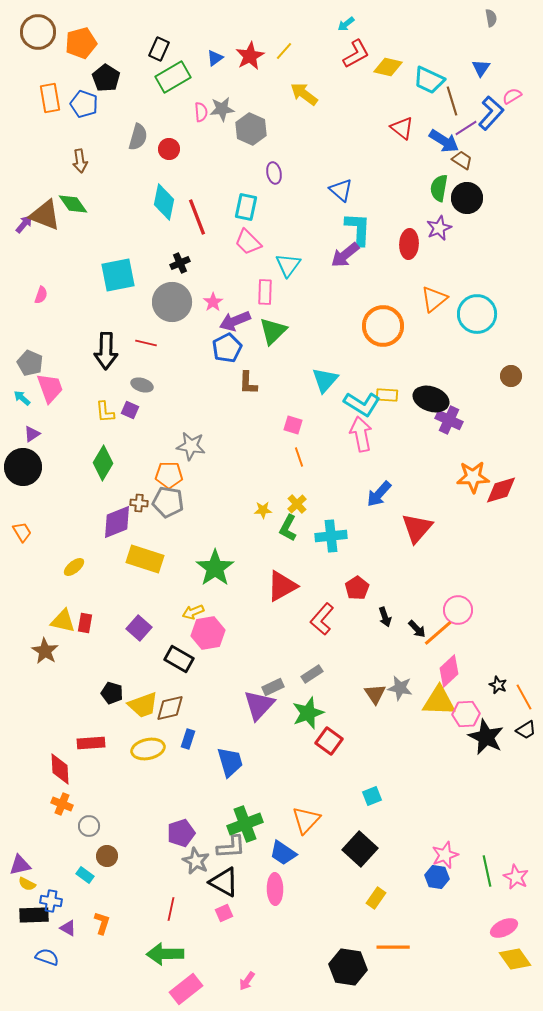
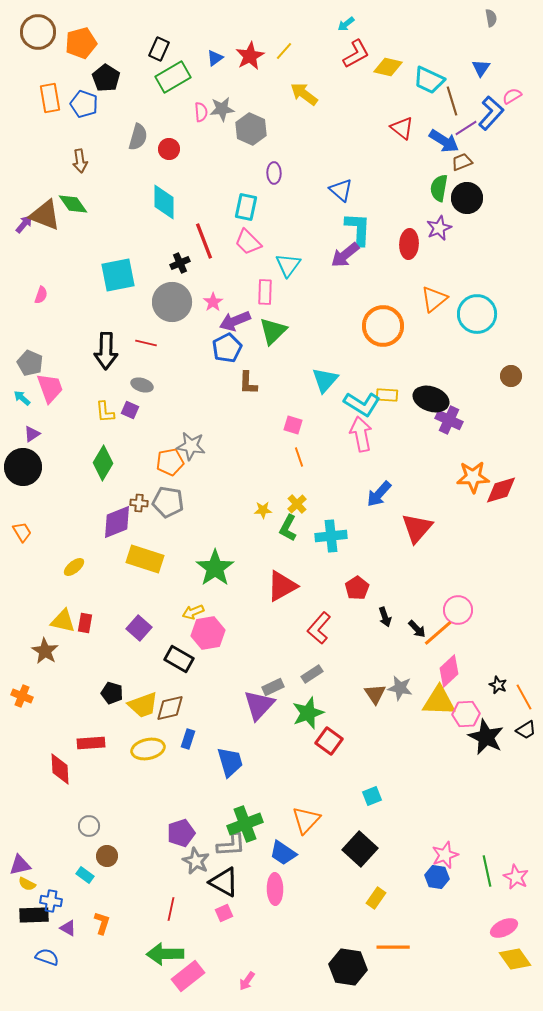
brown trapezoid at (462, 160): moved 2 px down; rotated 55 degrees counterclockwise
purple ellipse at (274, 173): rotated 10 degrees clockwise
cyan diamond at (164, 202): rotated 12 degrees counterclockwise
red line at (197, 217): moved 7 px right, 24 px down
orange pentagon at (169, 475): moved 1 px right, 13 px up; rotated 12 degrees counterclockwise
red L-shape at (322, 619): moved 3 px left, 9 px down
orange cross at (62, 804): moved 40 px left, 108 px up
gray L-shape at (231, 847): moved 2 px up
pink rectangle at (186, 989): moved 2 px right, 13 px up
